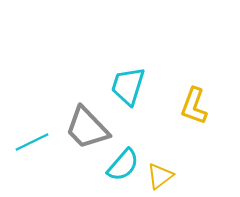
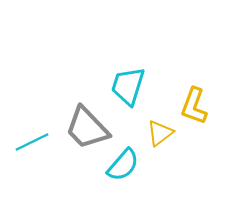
yellow triangle: moved 43 px up
